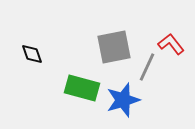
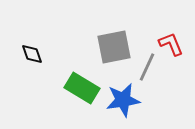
red L-shape: rotated 16 degrees clockwise
green rectangle: rotated 16 degrees clockwise
blue star: rotated 8 degrees clockwise
